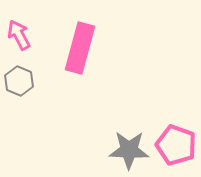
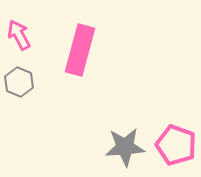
pink rectangle: moved 2 px down
gray hexagon: moved 1 px down
gray star: moved 4 px left, 3 px up; rotated 6 degrees counterclockwise
